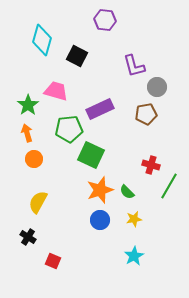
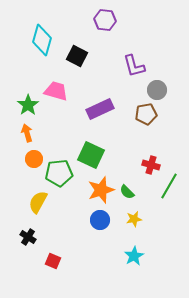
gray circle: moved 3 px down
green pentagon: moved 10 px left, 44 px down
orange star: moved 1 px right
